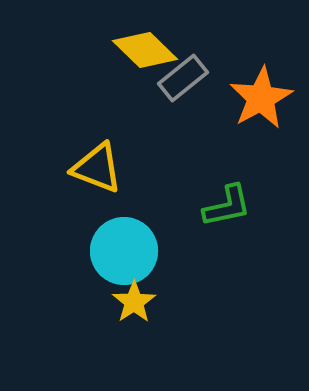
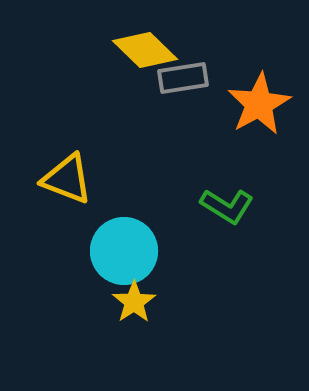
gray rectangle: rotated 30 degrees clockwise
orange star: moved 2 px left, 6 px down
yellow triangle: moved 30 px left, 11 px down
green L-shape: rotated 44 degrees clockwise
